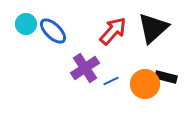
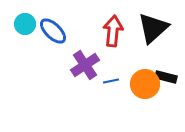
cyan circle: moved 1 px left
red arrow: rotated 36 degrees counterclockwise
purple cross: moved 3 px up
blue line: rotated 14 degrees clockwise
